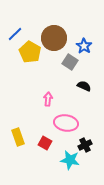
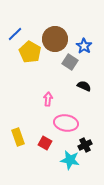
brown circle: moved 1 px right, 1 px down
